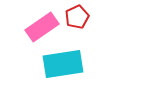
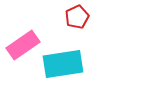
pink rectangle: moved 19 px left, 18 px down
